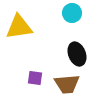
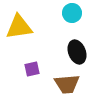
black ellipse: moved 2 px up
purple square: moved 3 px left, 9 px up; rotated 21 degrees counterclockwise
